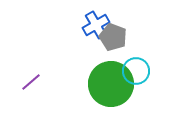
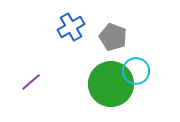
blue cross: moved 25 px left, 2 px down
